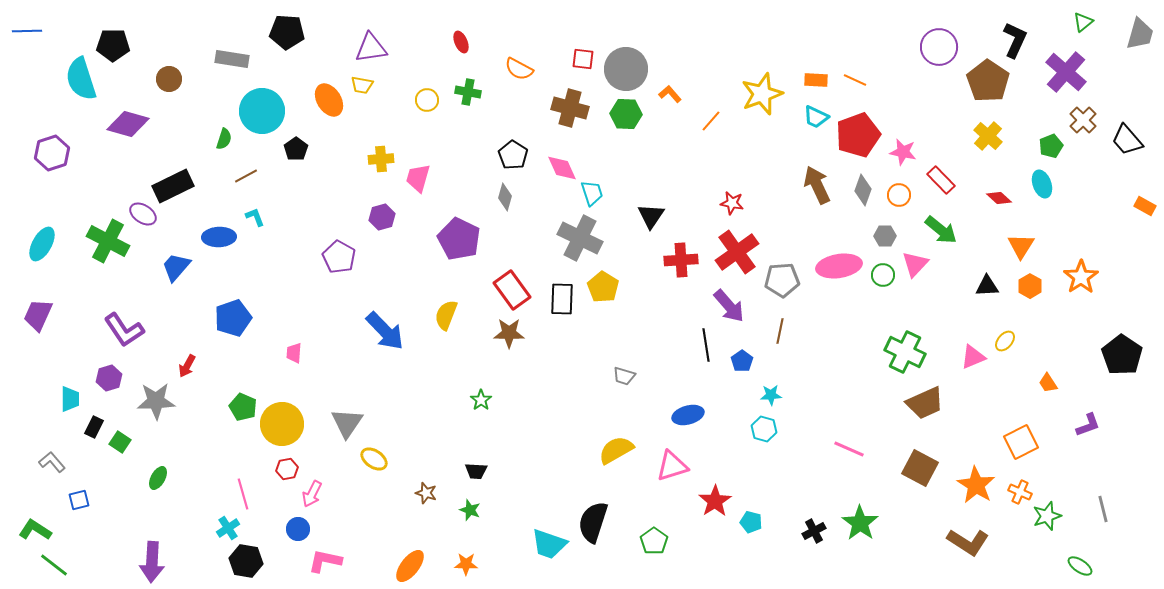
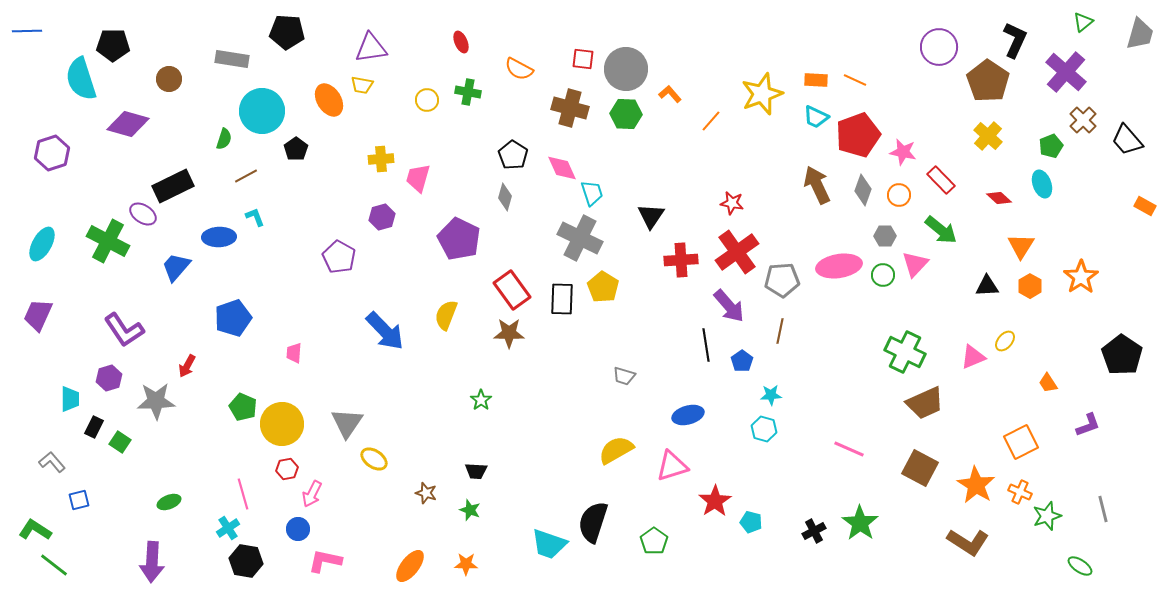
green ellipse at (158, 478): moved 11 px right, 24 px down; rotated 40 degrees clockwise
